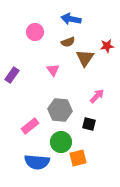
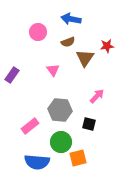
pink circle: moved 3 px right
